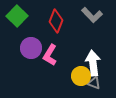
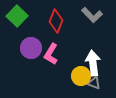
pink L-shape: moved 1 px right, 1 px up
